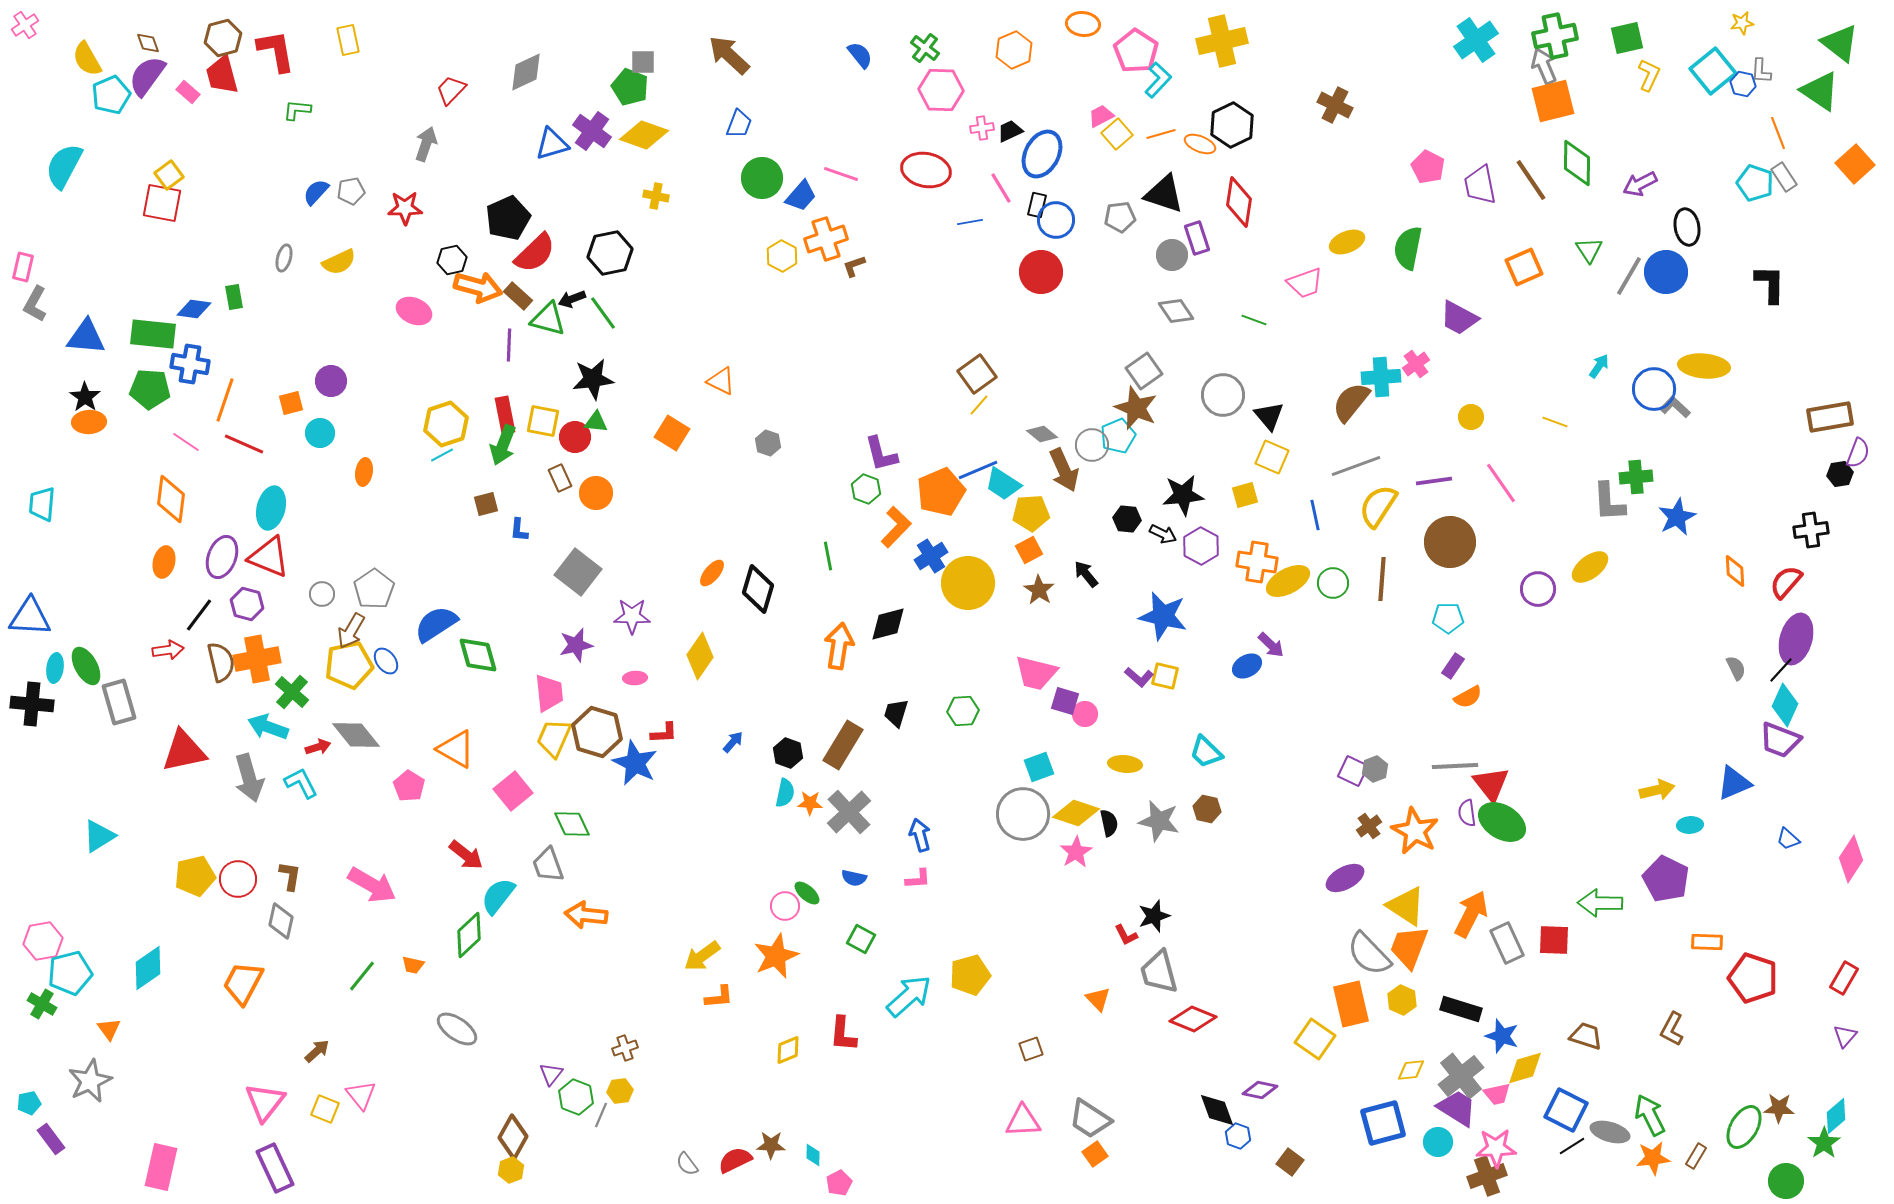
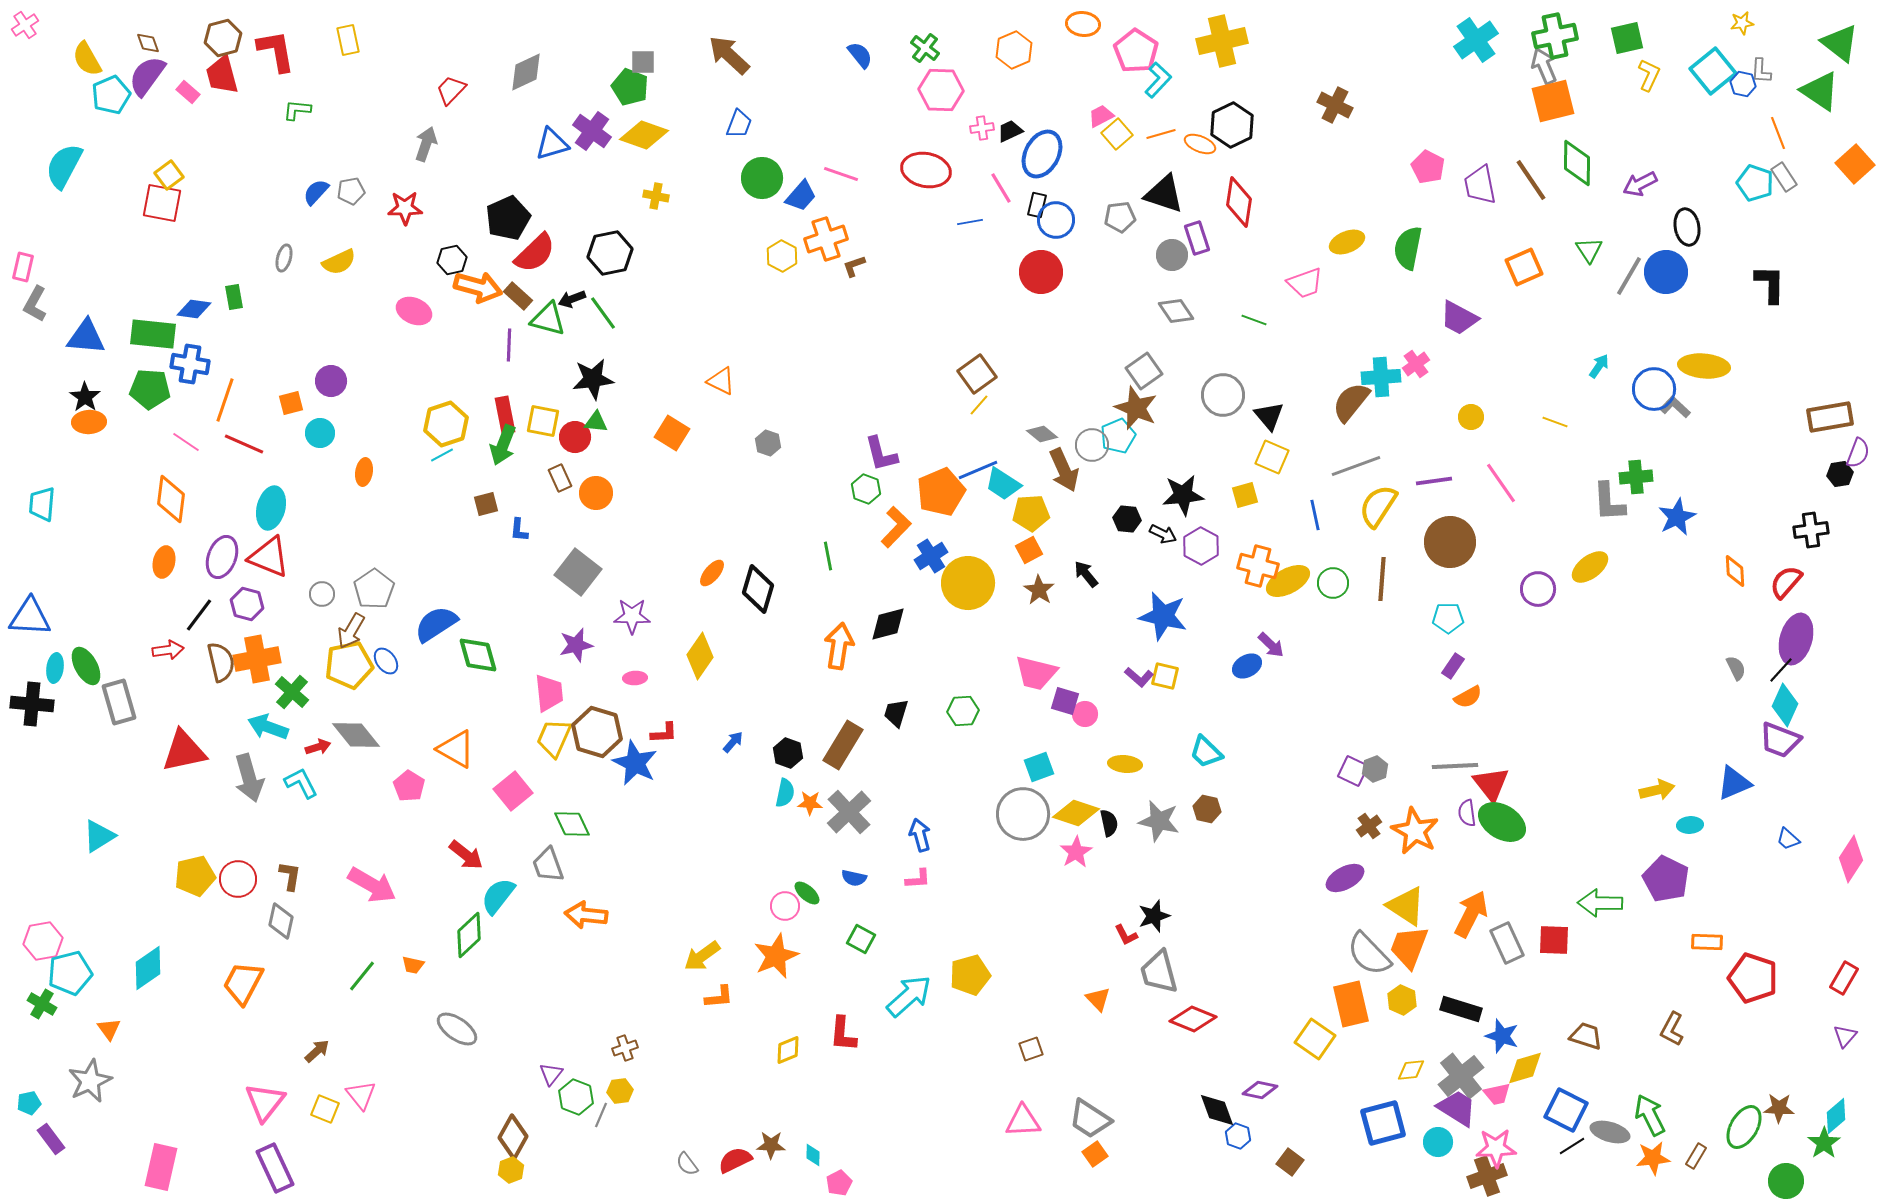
orange cross at (1257, 562): moved 1 px right, 4 px down; rotated 6 degrees clockwise
